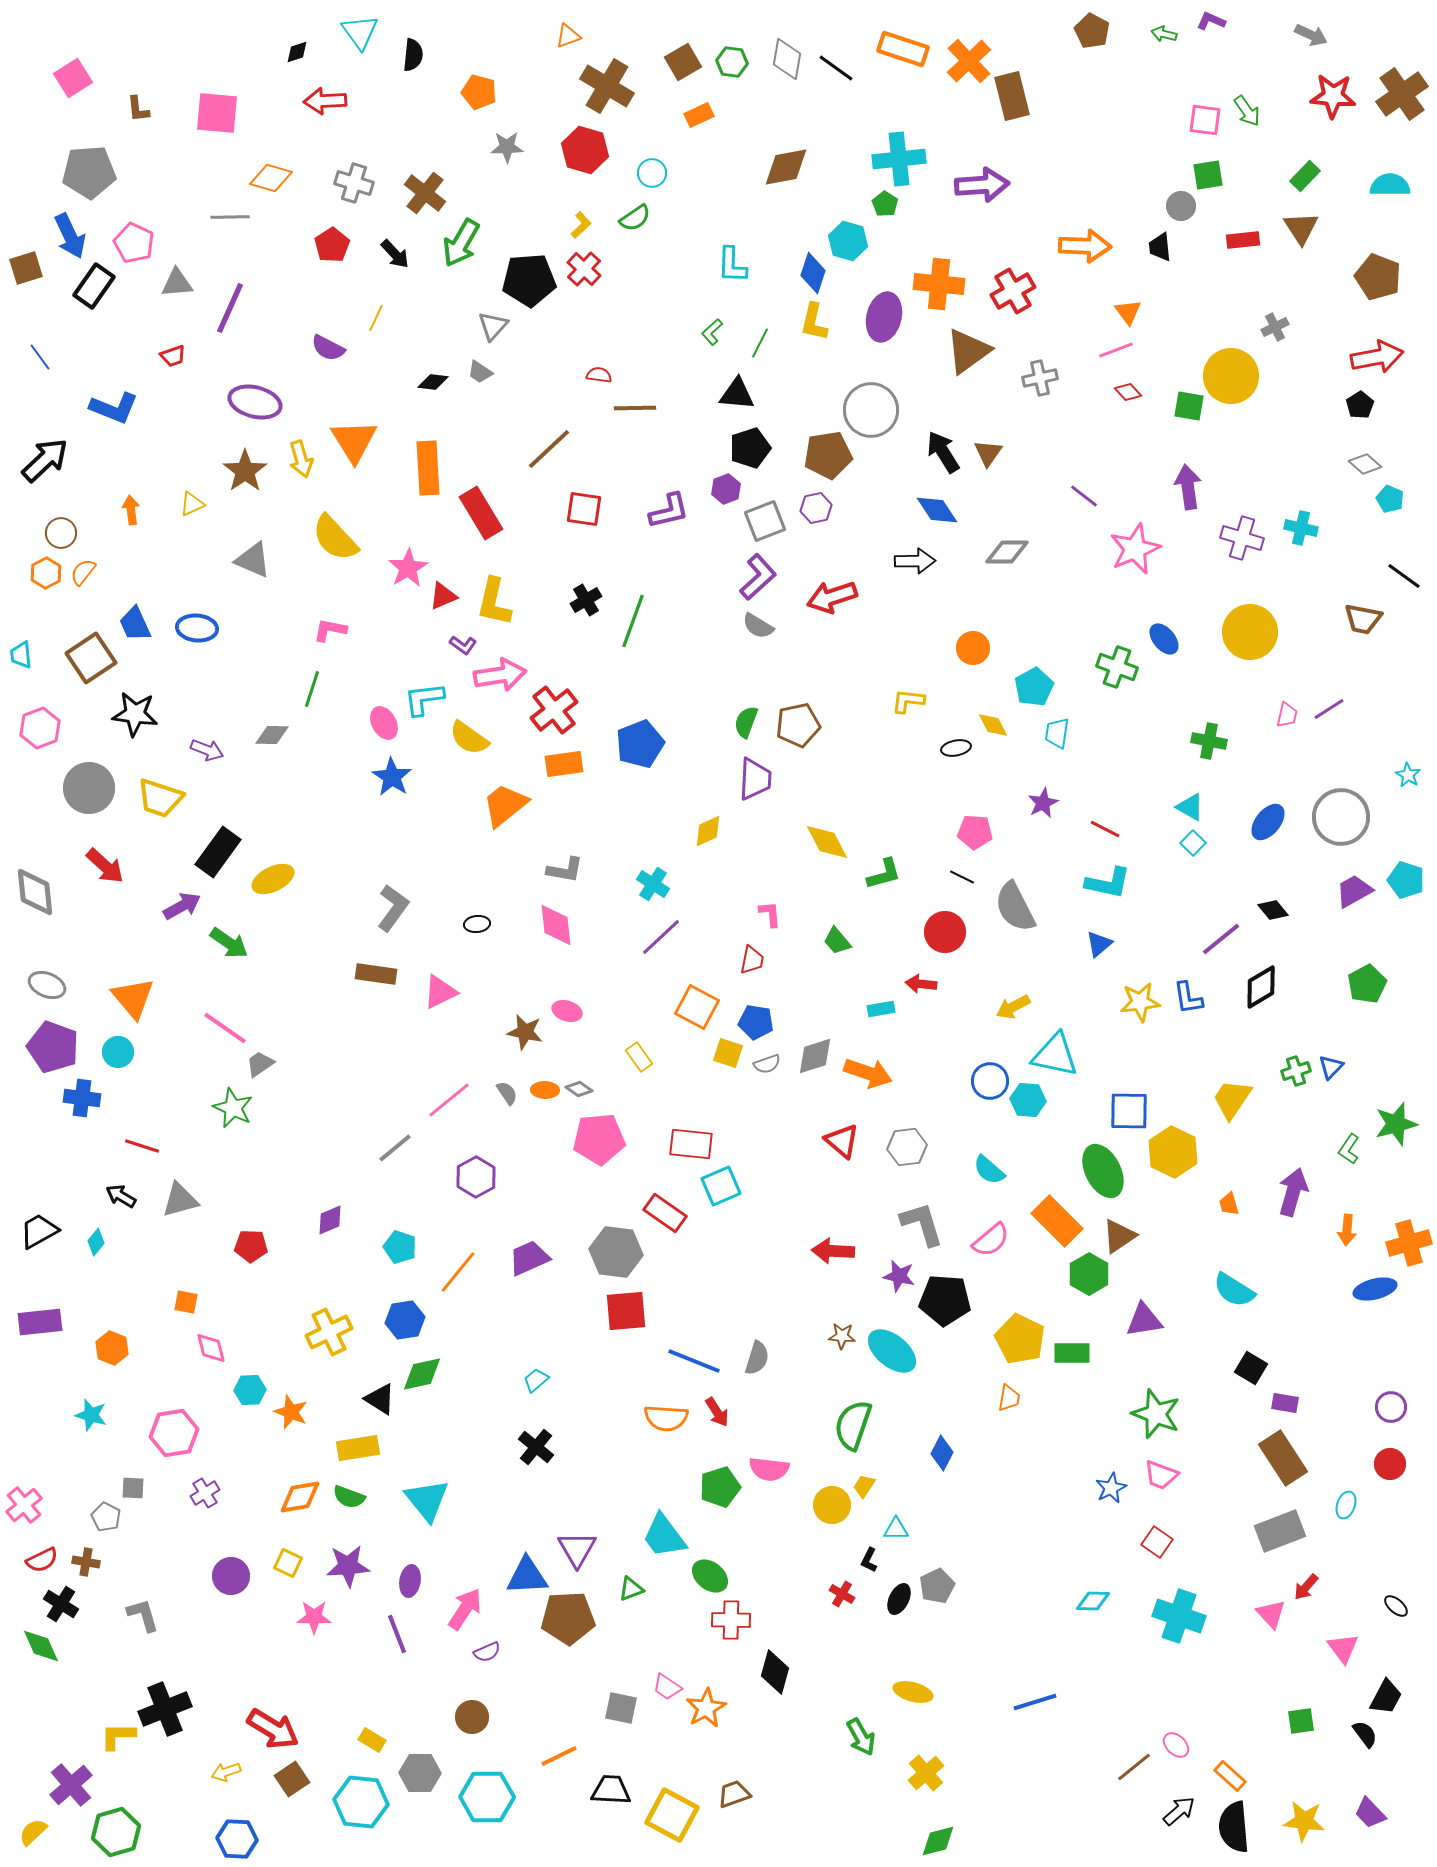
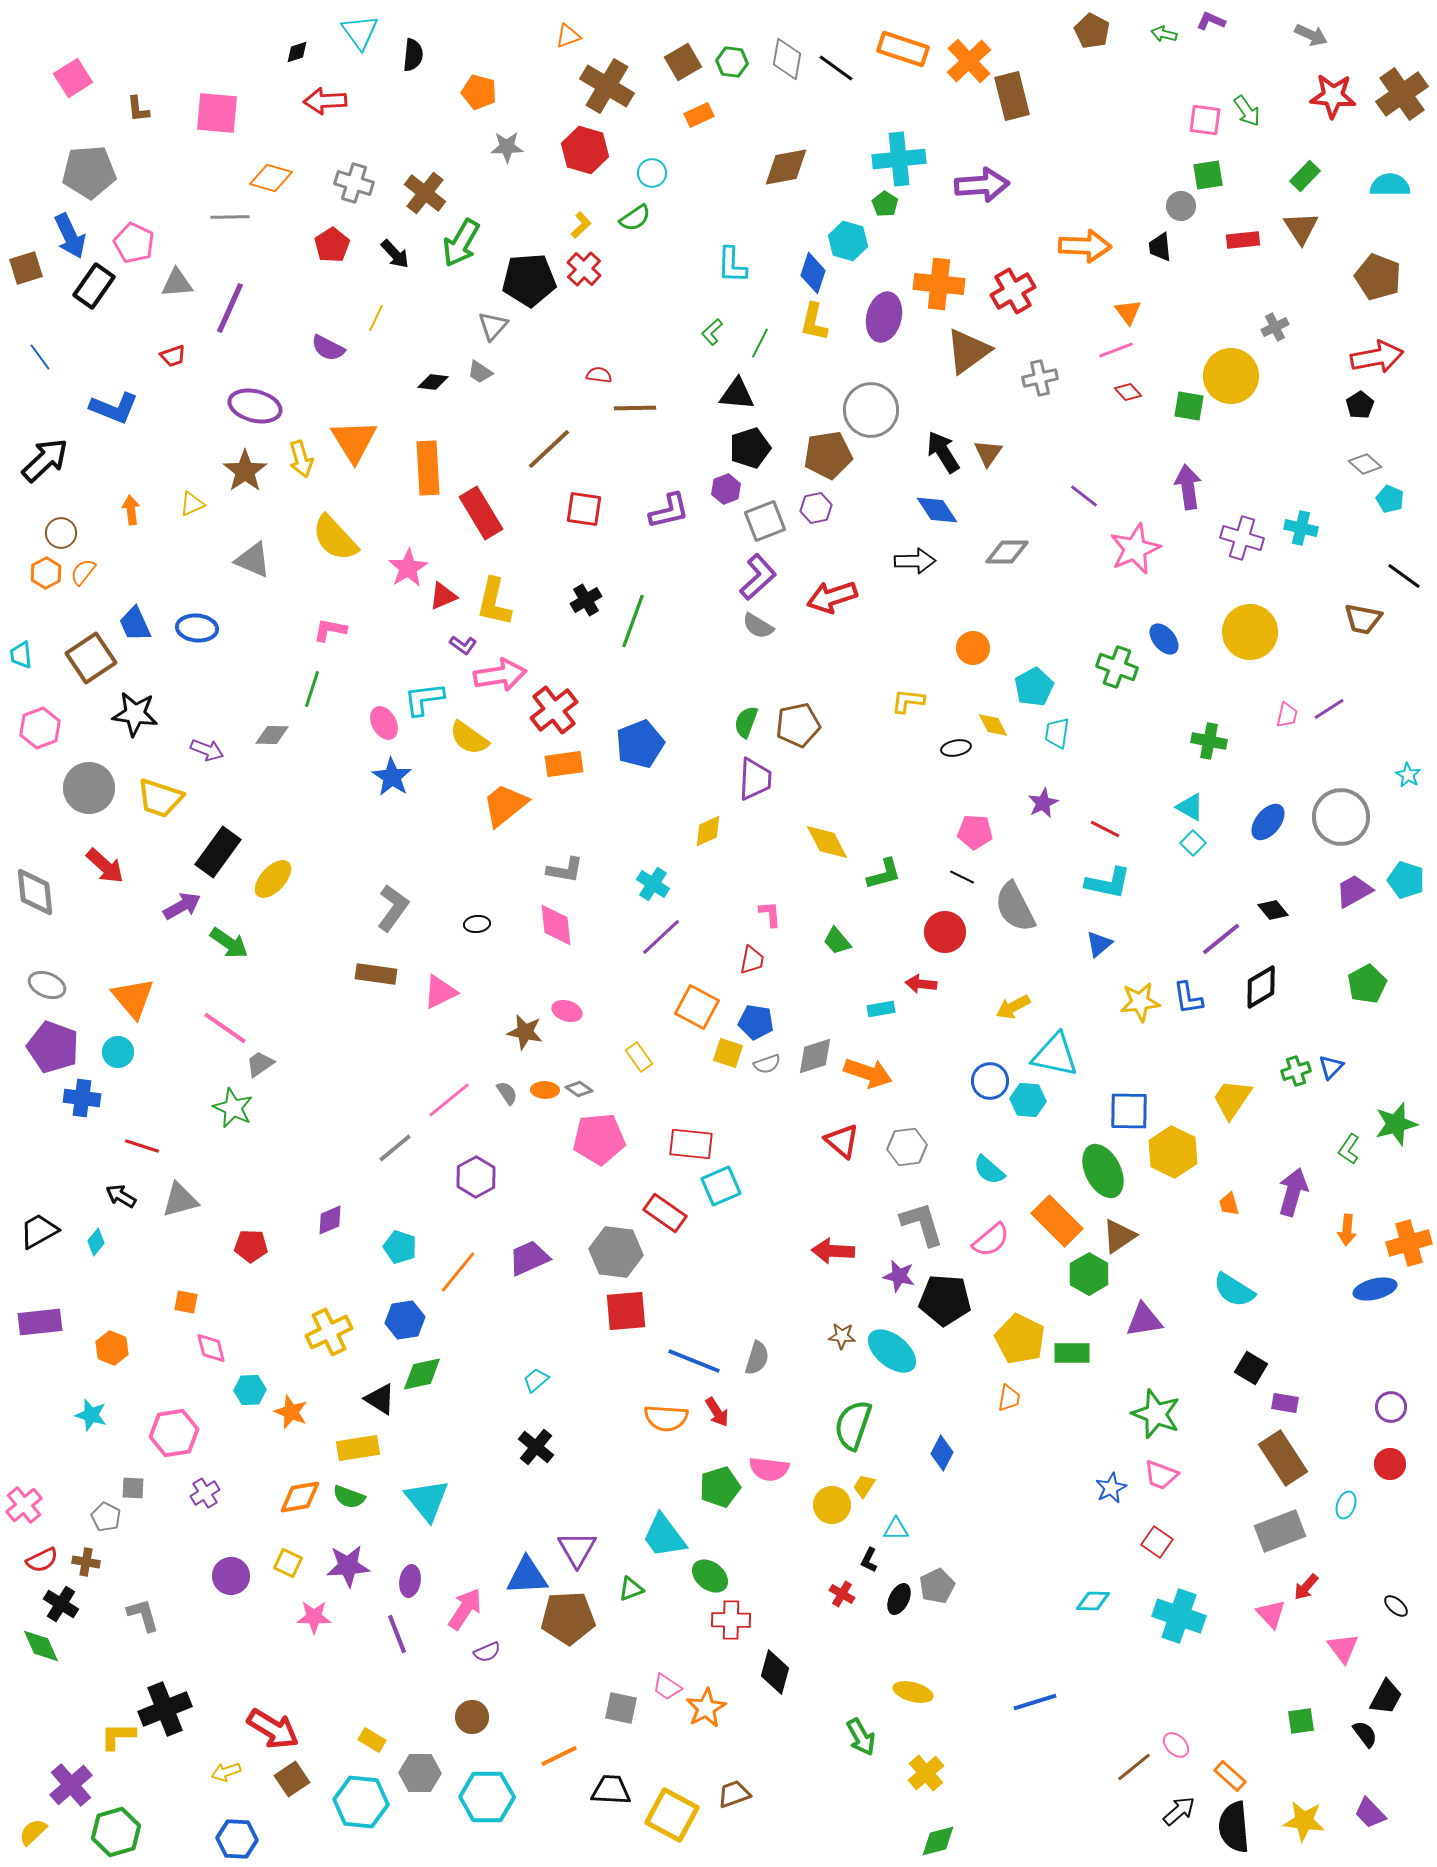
purple ellipse at (255, 402): moved 4 px down
yellow ellipse at (273, 879): rotated 21 degrees counterclockwise
